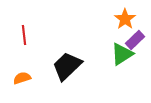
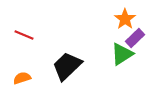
red line: rotated 60 degrees counterclockwise
purple rectangle: moved 2 px up
